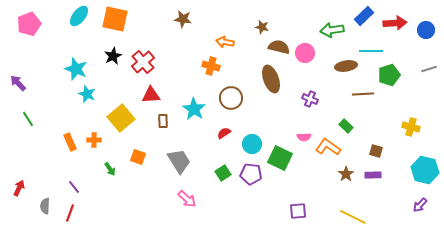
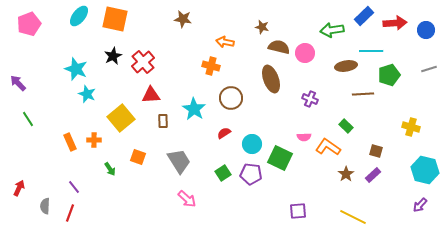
purple rectangle at (373, 175): rotated 42 degrees counterclockwise
